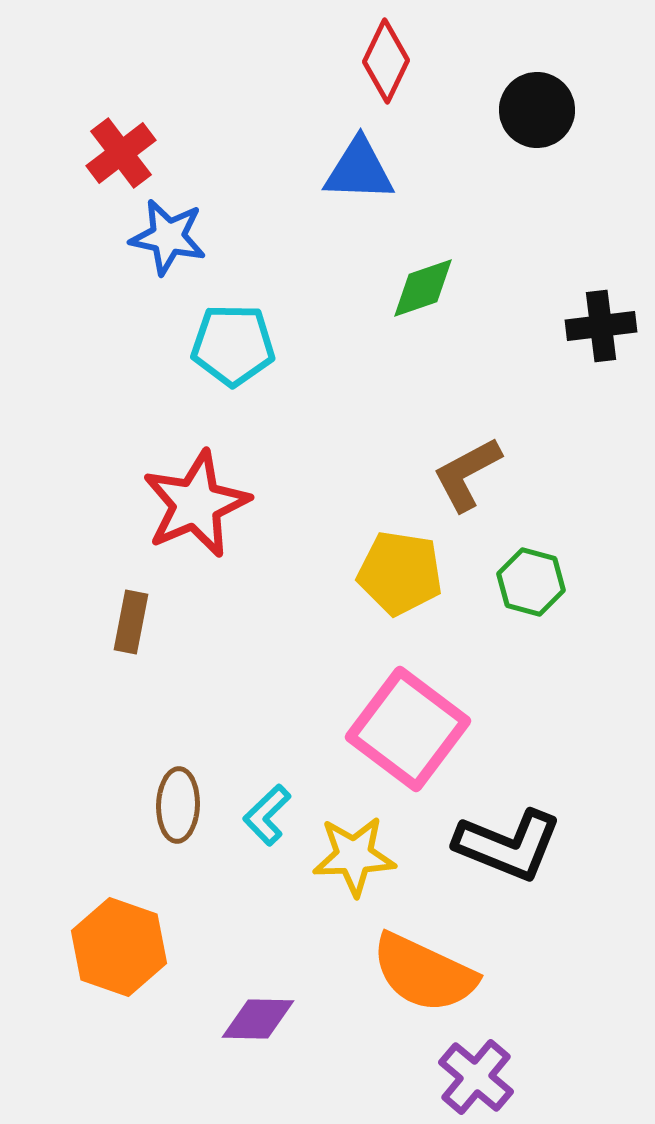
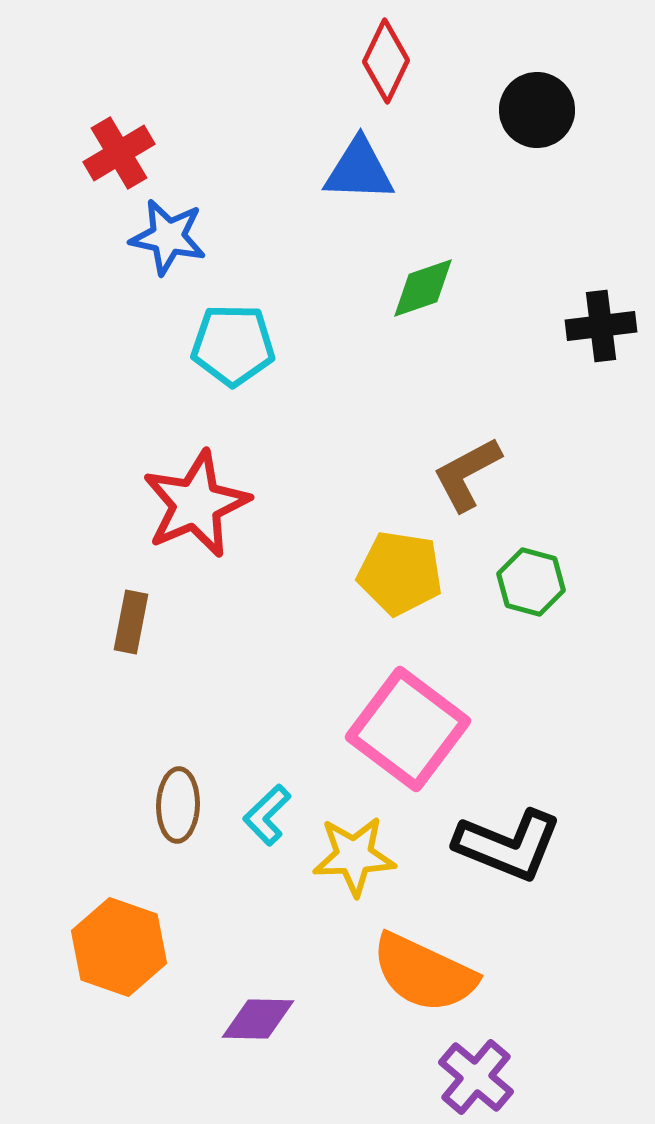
red cross: moved 2 px left; rotated 6 degrees clockwise
